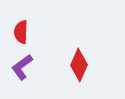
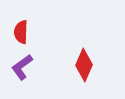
red diamond: moved 5 px right
